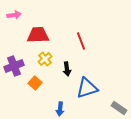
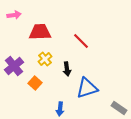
red trapezoid: moved 2 px right, 3 px up
red line: rotated 24 degrees counterclockwise
purple cross: rotated 18 degrees counterclockwise
